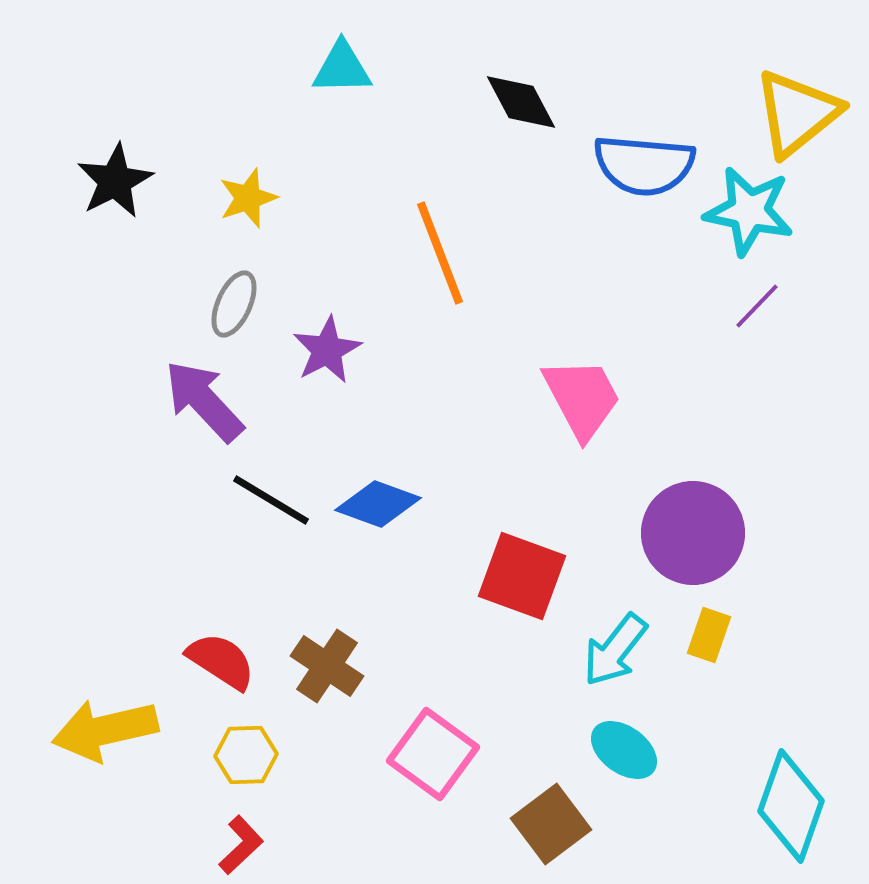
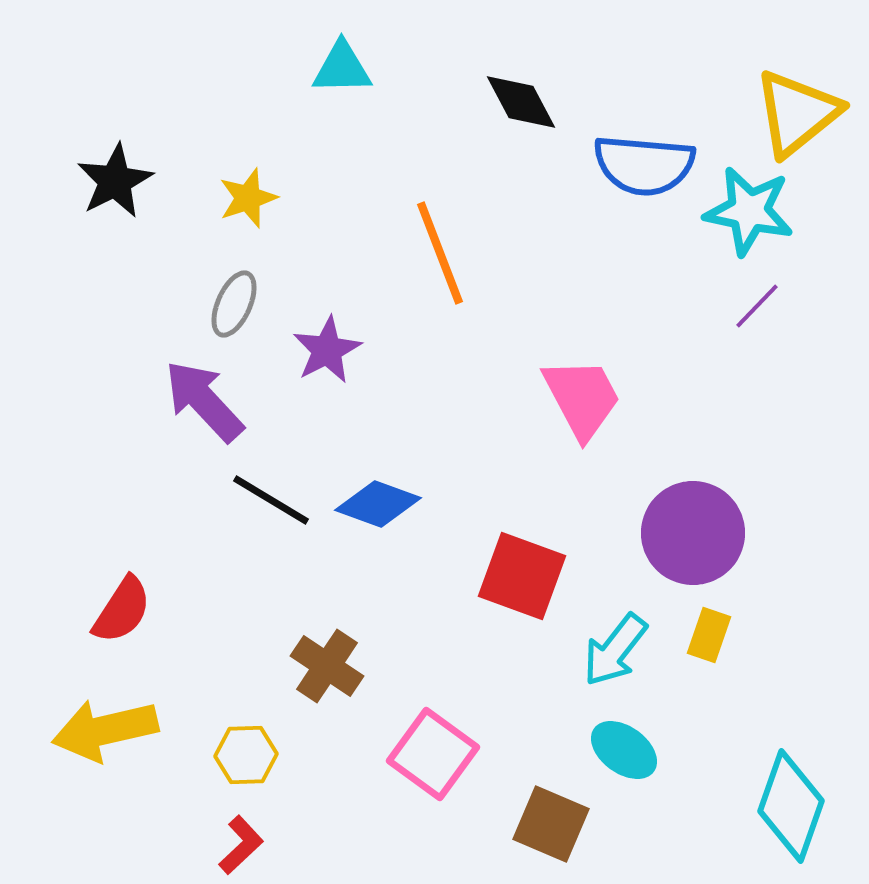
red semicircle: moved 99 px left, 51 px up; rotated 90 degrees clockwise
brown square: rotated 30 degrees counterclockwise
